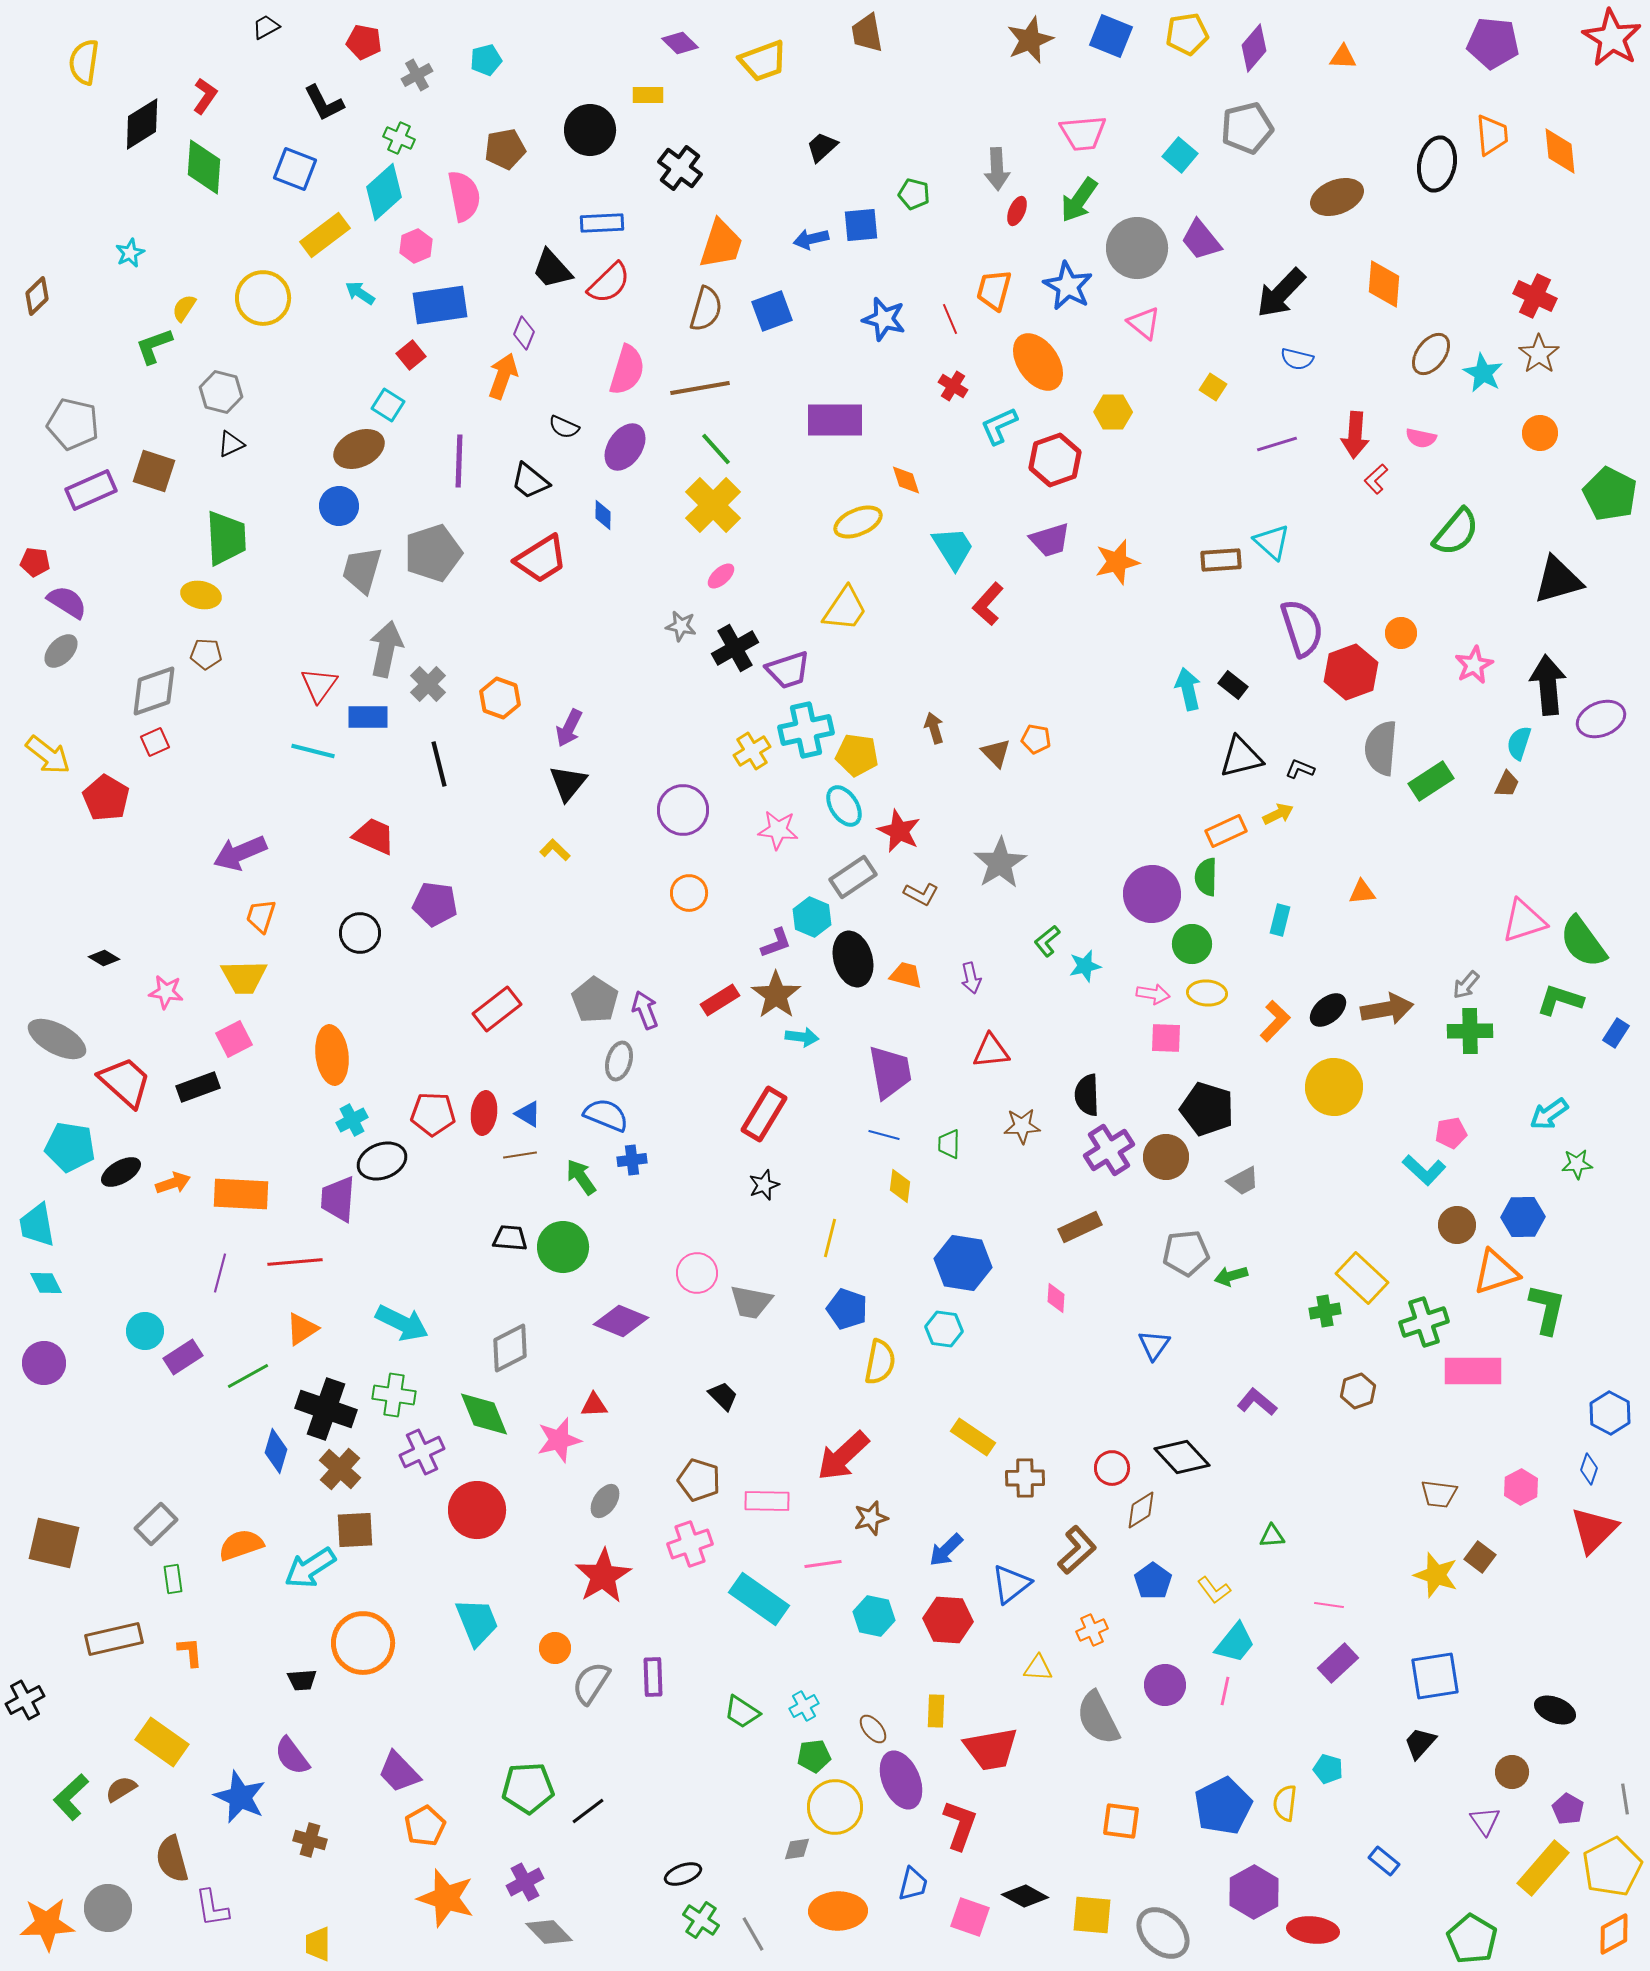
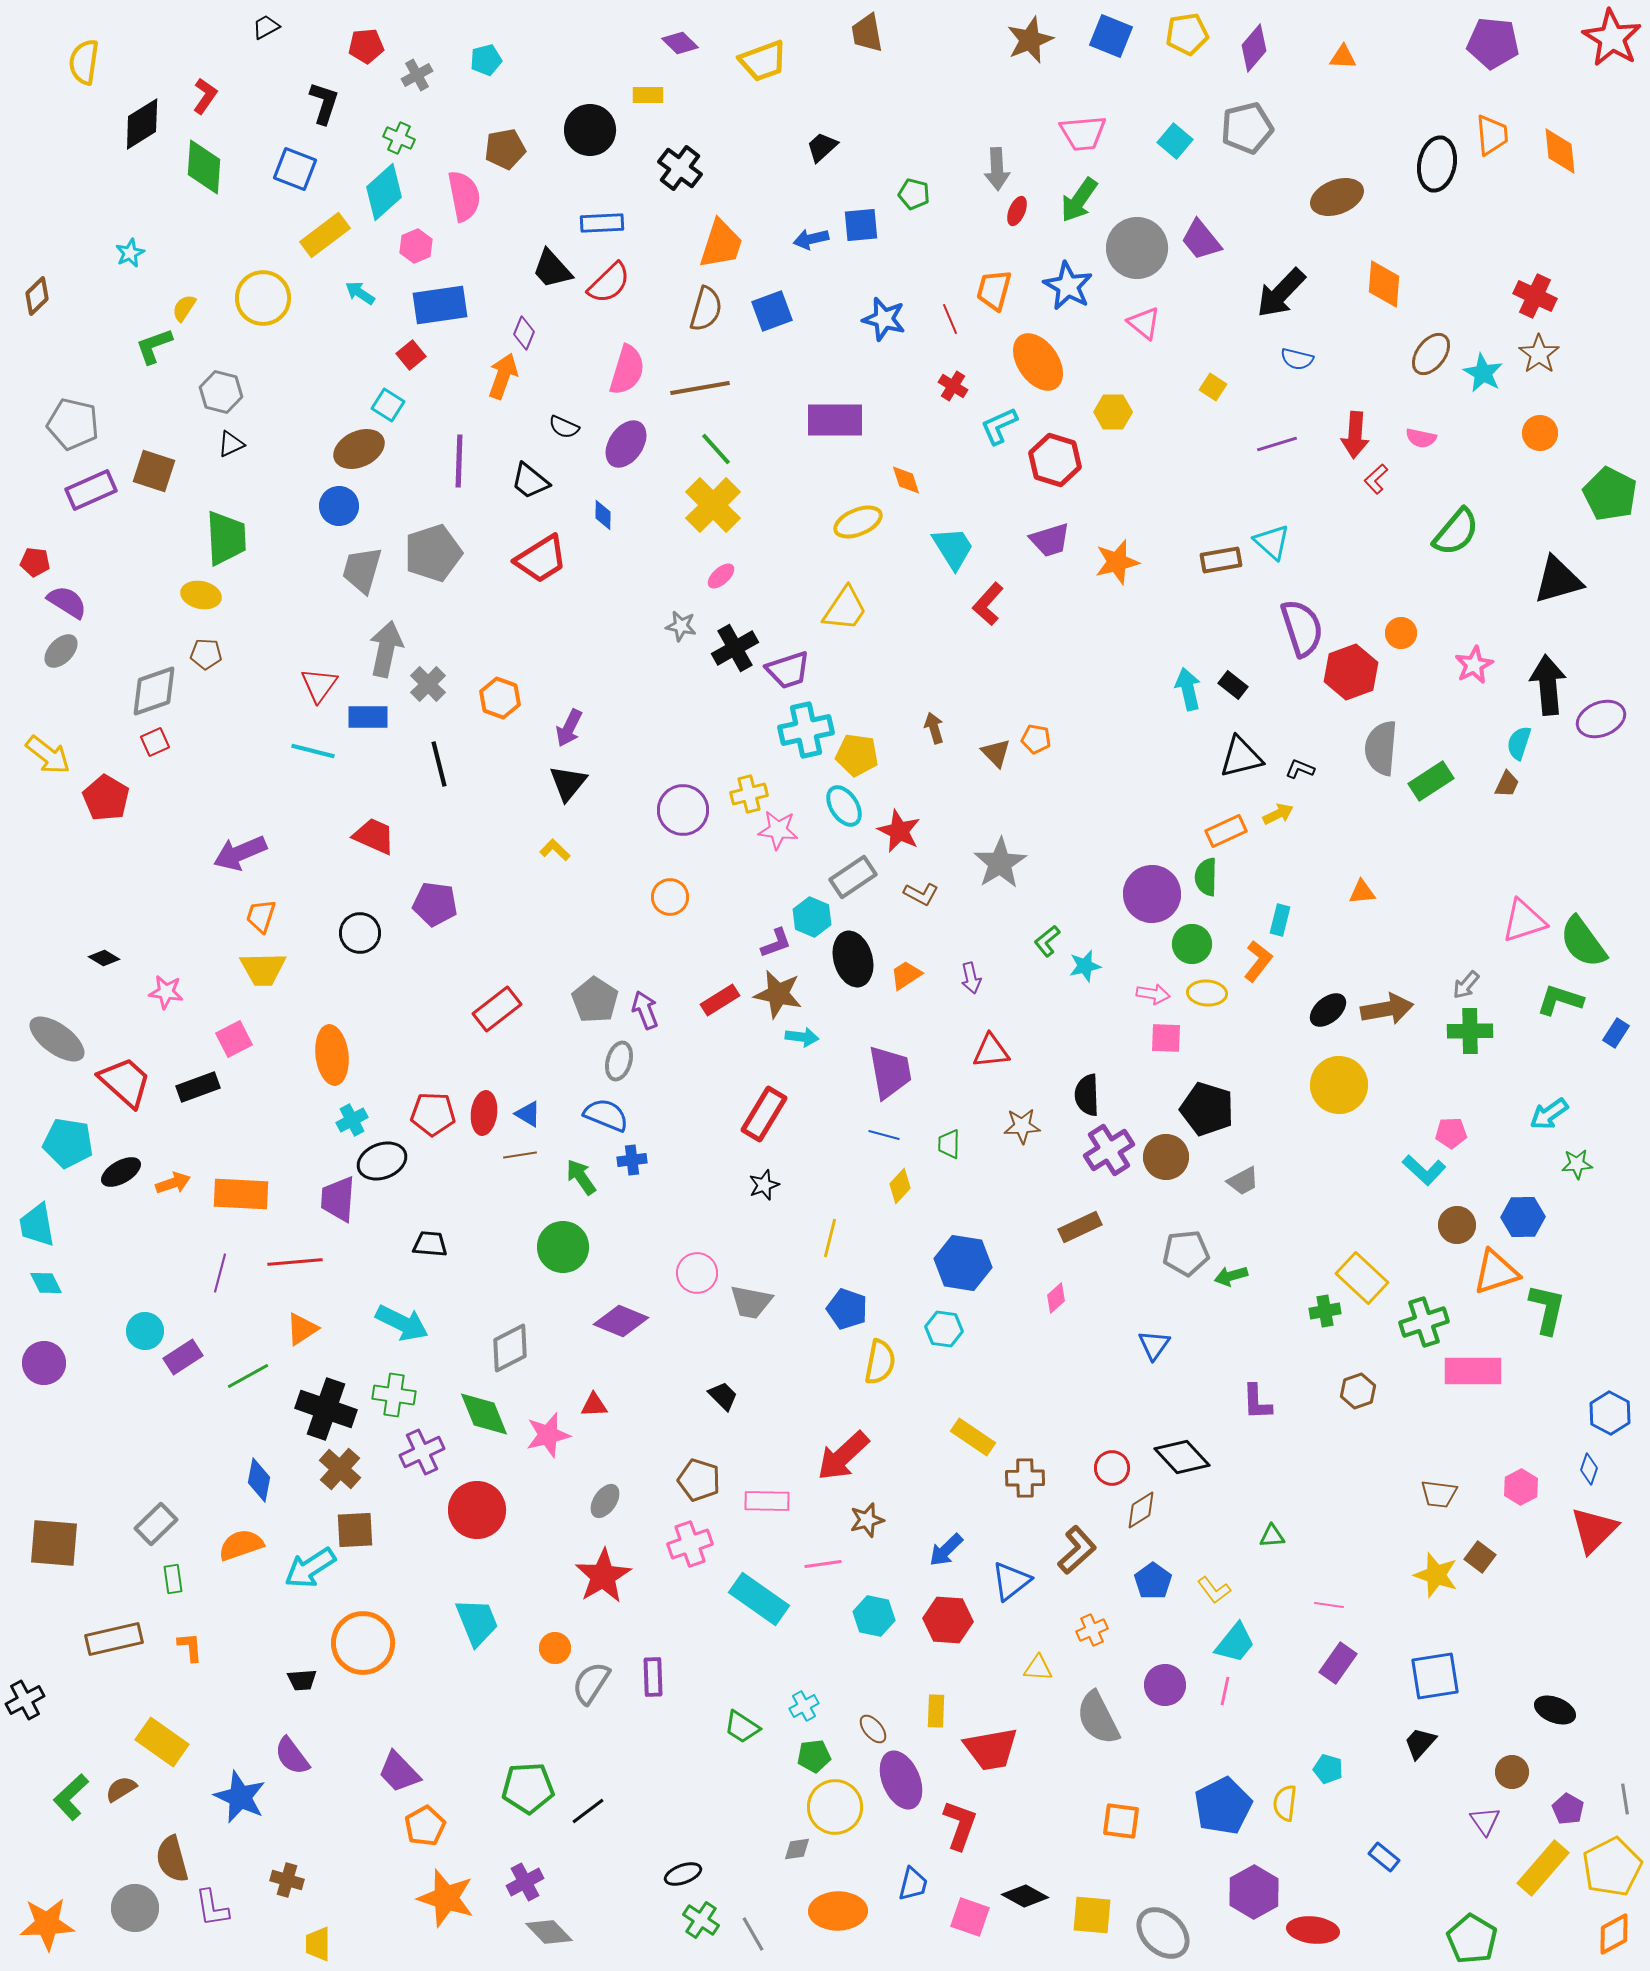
red pentagon at (364, 42): moved 2 px right, 4 px down; rotated 16 degrees counterclockwise
black L-shape at (324, 103): rotated 135 degrees counterclockwise
cyan square at (1180, 155): moved 5 px left, 14 px up
purple ellipse at (625, 447): moved 1 px right, 3 px up
red hexagon at (1055, 460): rotated 24 degrees counterclockwise
brown rectangle at (1221, 560): rotated 6 degrees counterclockwise
yellow cross at (752, 751): moved 3 px left, 43 px down; rotated 18 degrees clockwise
orange circle at (689, 893): moved 19 px left, 4 px down
orange trapezoid at (906, 975): rotated 48 degrees counterclockwise
yellow trapezoid at (244, 977): moved 19 px right, 8 px up
brown star at (776, 995): moved 2 px right, 1 px up; rotated 24 degrees counterclockwise
orange L-shape at (1275, 1021): moved 17 px left, 60 px up; rotated 6 degrees counterclockwise
gray ellipse at (57, 1039): rotated 8 degrees clockwise
yellow circle at (1334, 1087): moved 5 px right, 2 px up
pink pentagon at (1451, 1133): rotated 8 degrees clockwise
cyan pentagon at (70, 1147): moved 2 px left, 4 px up
yellow diamond at (900, 1186): rotated 36 degrees clockwise
black trapezoid at (510, 1238): moved 80 px left, 6 px down
pink diamond at (1056, 1298): rotated 44 degrees clockwise
purple L-shape at (1257, 1402): rotated 132 degrees counterclockwise
pink star at (559, 1440): moved 11 px left, 5 px up
blue diamond at (276, 1451): moved 17 px left, 29 px down; rotated 6 degrees counterclockwise
brown star at (871, 1518): moved 4 px left, 2 px down
brown square at (54, 1543): rotated 8 degrees counterclockwise
blue triangle at (1011, 1584): moved 3 px up
orange L-shape at (190, 1652): moved 5 px up
purple rectangle at (1338, 1663): rotated 12 degrees counterclockwise
green trapezoid at (742, 1712): moved 15 px down
brown cross at (310, 1840): moved 23 px left, 40 px down
blue rectangle at (1384, 1861): moved 4 px up
gray circle at (108, 1908): moved 27 px right
